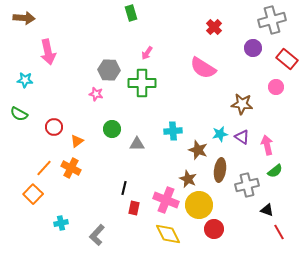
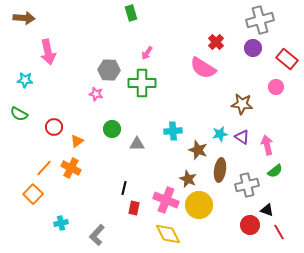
gray cross at (272, 20): moved 12 px left
red cross at (214, 27): moved 2 px right, 15 px down
red circle at (214, 229): moved 36 px right, 4 px up
